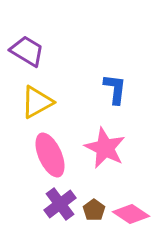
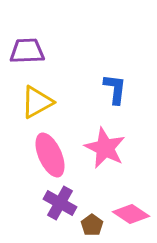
purple trapezoid: rotated 33 degrees counterclockwise
purple cross: moved 1 px up; rotated 24 degrees counterclockwise
brown pentagon: moved 2 px left, 15 px down
